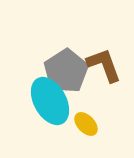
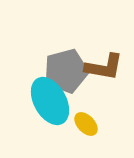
brown L-shape: moved 2 px down; rotated 120 degrees clockwise
gray pentagon: rotated 18 degrees clockwise
